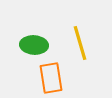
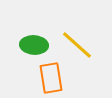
yellow line: moved 3 px left, 2 px down; rotated 32 degrees counterclockwise
